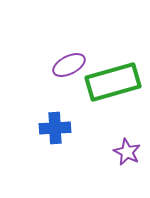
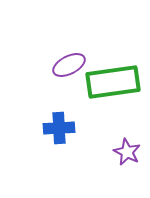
green rectangle: rotated 8 degrees clockwise
blue cross: moved 4 px right
